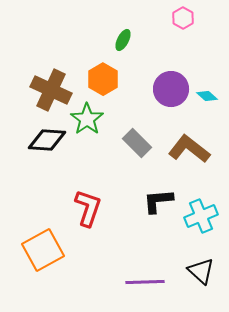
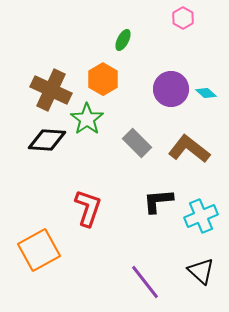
cyan diamond: moved 1 px left, 3 px up
orange square: moved 4 px left
purple line: rotated 54 degrees clockwise
